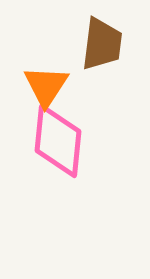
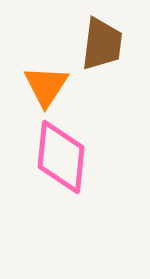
pink diamond: moved 3 px right, 16 px down
